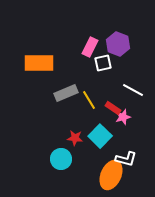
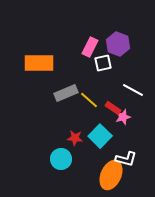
yellow line: rotated 18 degrees counterclockwise
